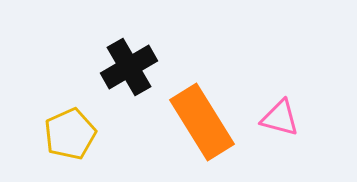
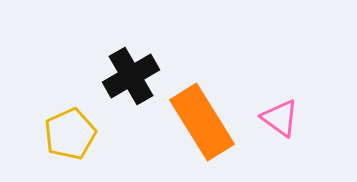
black cross: moved 2 px right, 9 px down
pink triangle: rotated 21 degrees clockwise
